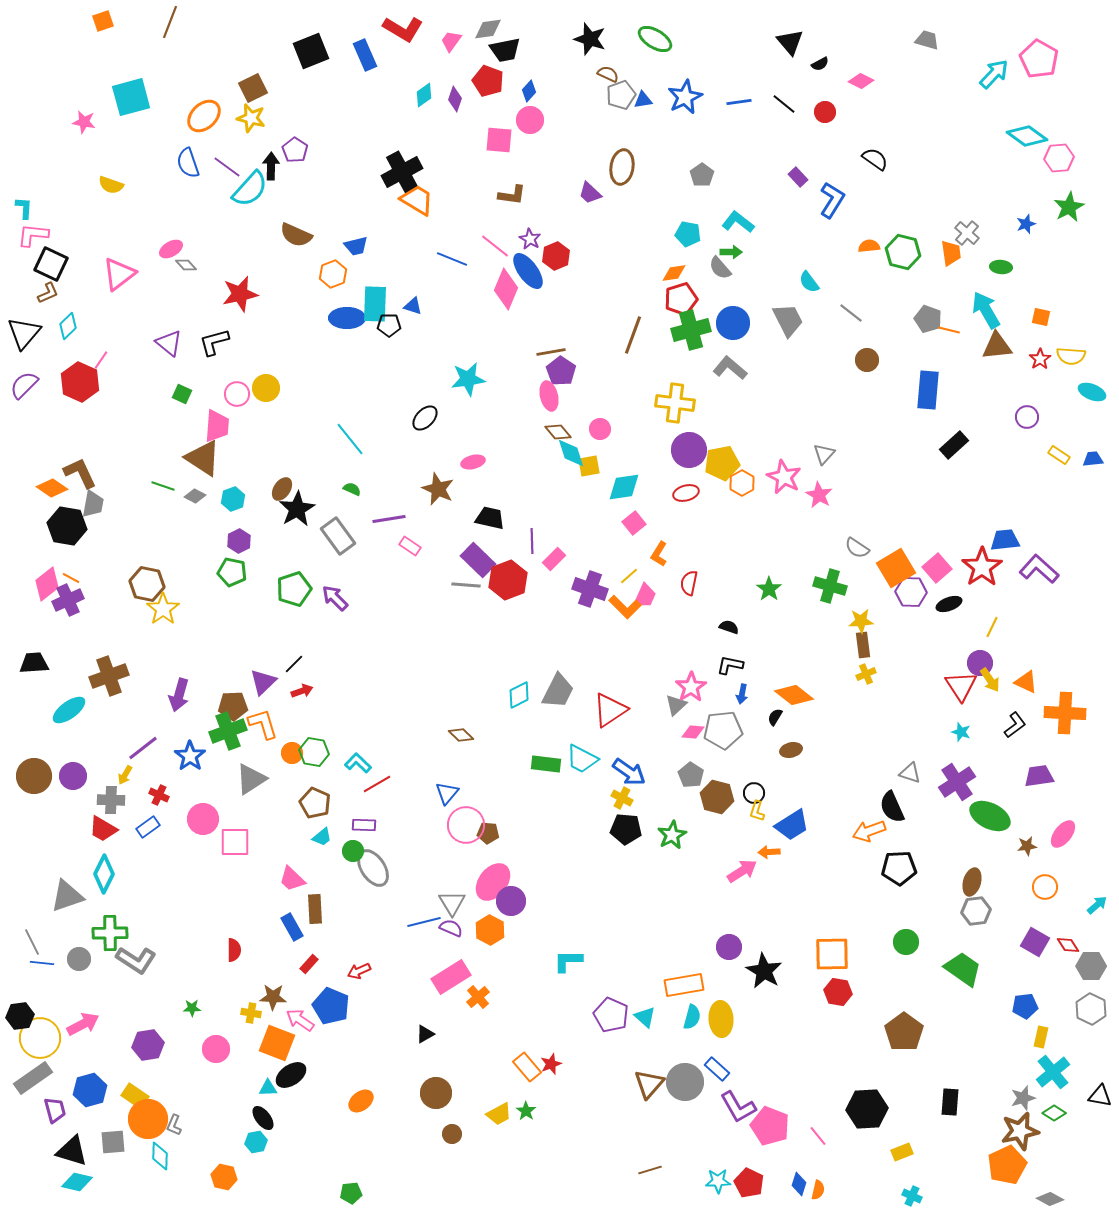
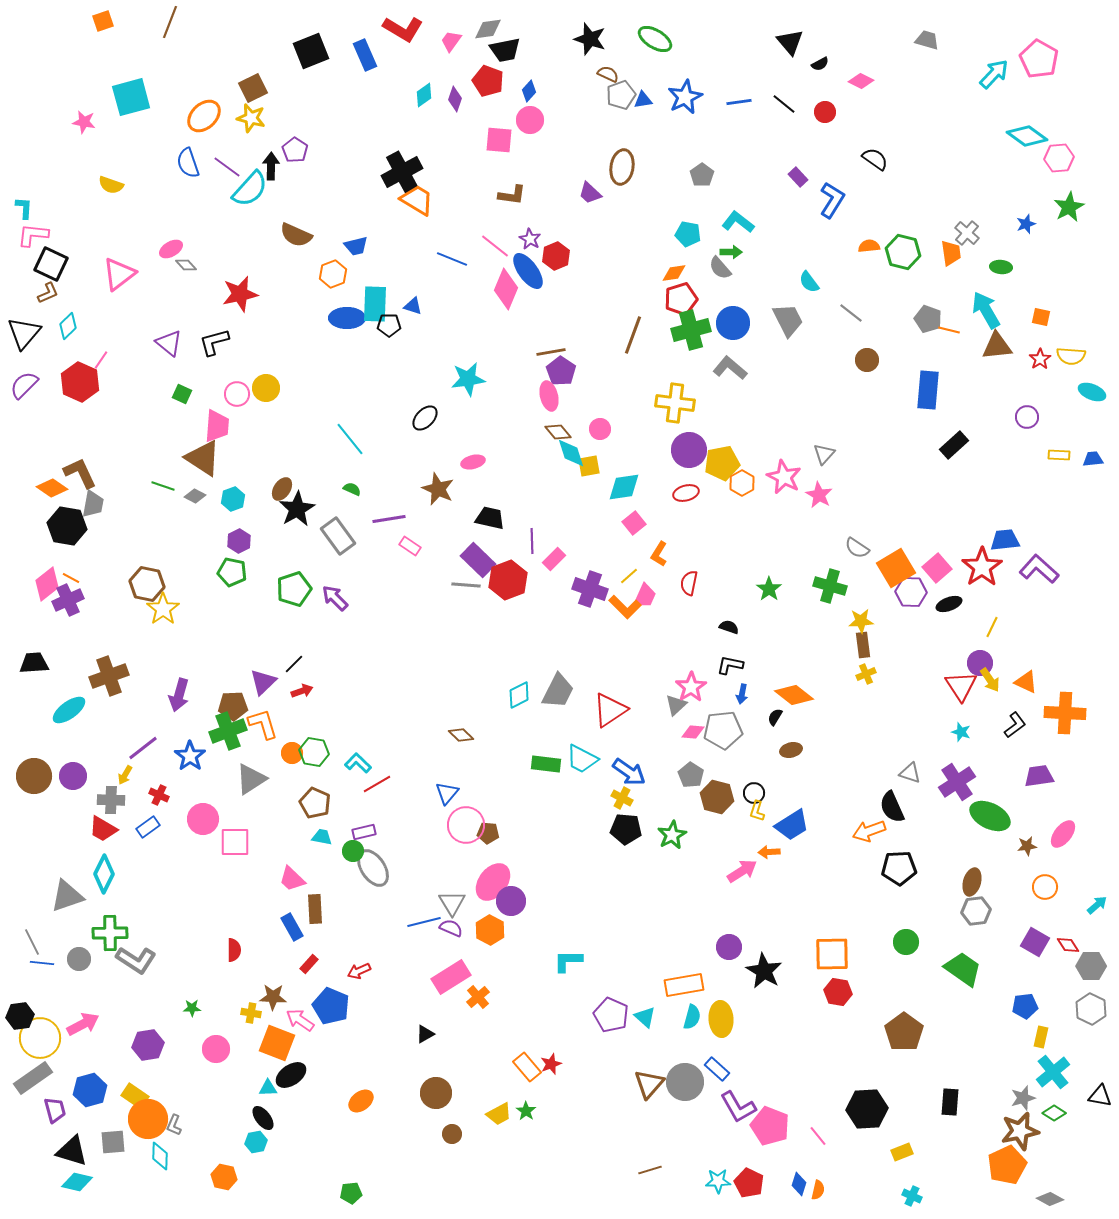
yellow rectangle at (1059, 455): rotated 30 degrees counterclockwise
purple rectangle at (364, 825): moved 7 px down; rotated 15 degrees counterclockwise
cyan trapezoid at (322, 837): rotated 130 degrees counterclockwise
